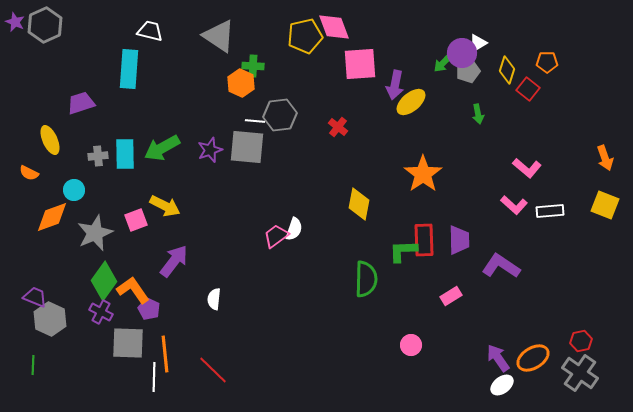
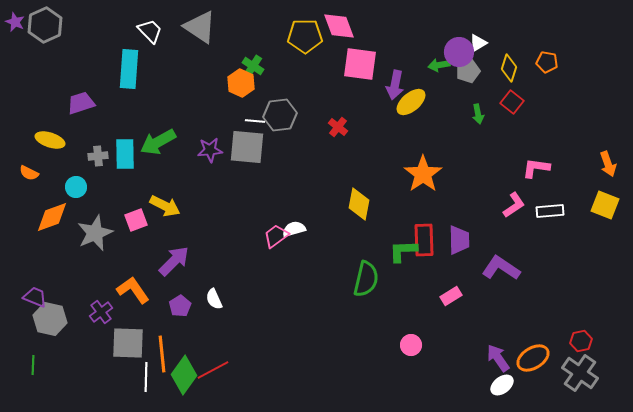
pink diamond at (334, 27): moved 5 px right, 1 px up
white trapezoid at (150, 31): rotated 32 degrees clockwise
gray triangle at (219, 36): moved 19 px left, 9 px up
yellow pentagon at (305, 36): rotated 12 degrees clockwise
purple circle at (462, 53): moved 3 px left, 1 px up
orange pentagon at (547, 62): rotated 10 degrees clockwise
green arrow at (443, 63): moved 4 px left, 2 px down; rotated 35 degrees clockwise
pink square at (360, 64): rotated 12 degrees clockwise
green cross at (253, 66): rotated 30 degrees clockwise
yellow diamond at (507, 70): moved 2 px right, 2 px up
red square at (528, 89): moved 16 px left, 13 px down
yellow ellipse at (50, 140): rotated 48 degrees counterclockwise
green arrow at (162, 148): moved 4 px left, 6 px up
purple star at (210, 150): rotated 15 degrees clockwise
orange arrow at (605, 158): moved 3 px right, 6 px down
pink L-shape at (527, 168): moved 9 px right; rotated 148 degrees clockwise
cyan circle at (74, 190): moved 2 px right, 3 px up
pink L-shape at (514, 205): rotated 76 degrees counterclockwise
white semicircle at (294, 229): rotated 125 degrees counterclockwise
purple arrow at (174, 261): rotated 8 degrees clockwise
purple L-shape at (501, 266): moved 2 px down
green semicircle at (366, 279): rotated 12 degrees clockwise
green diamond at (104, 281): moved 80 px right, 94 px down
white semicircle at (214, 299): rotated 30 degrees counterclockwise
purple pentagon at (149, 309): moved 31 px right, 3 px up; rotated 15 degrees clockwise
purple cross at (101, 312): rotated 25 degrees clockwise
gray hexagon at (50, 319): rotated 12 degrees counterclockwise
orange line at (165, 354): moved 3 px left
red line at (213, 370): rotated 72 degrees counterclockwise
white line at (154, 377): moved 8 px left
